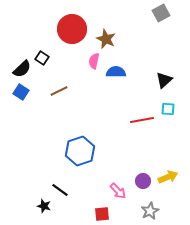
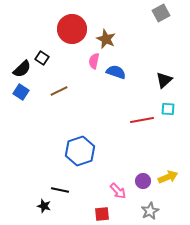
blue semicircle: rotated 18 degrees clockwise
black line: rotated 24 degrees counterclockwise
